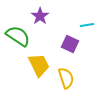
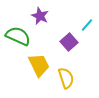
purple star: rotated 12 degrees counterclockwise
cyan line: rotated 40 degrees counterclockwise
green semicircle: rotated 10 degrees counterclockwise
purple square: moved 1 px left, 2 px up; rotated 24 degrees clockwise
